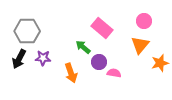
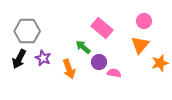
purple star: rotated 21 degrees clockwise
orange arrow: moved 2 px left, 4 px up
